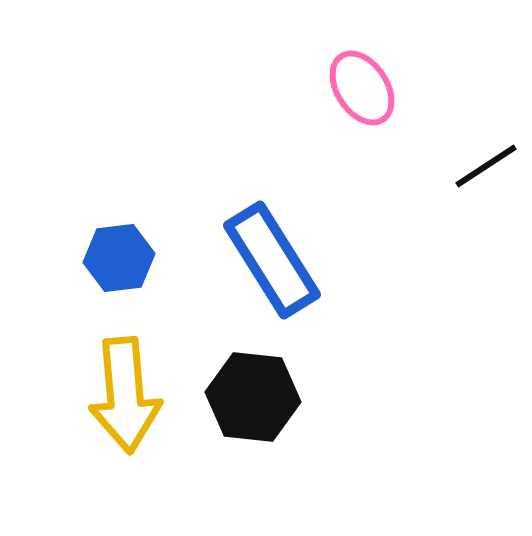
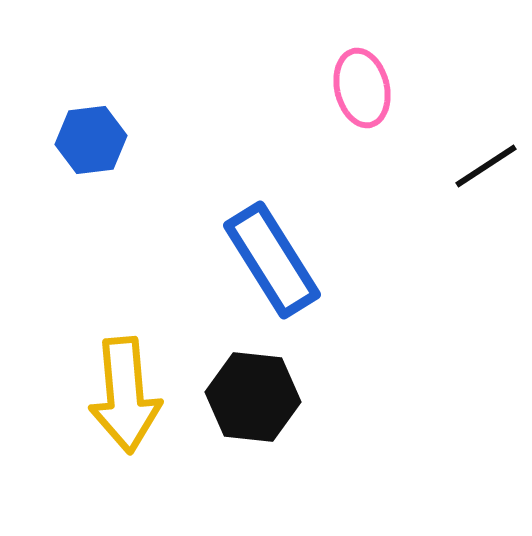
pink ellipse: rotated 20 degrees clockwise
blue hexagon: moved 28 px left, 118 px up
